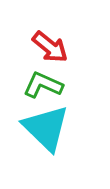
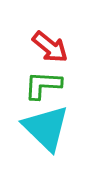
green L-shape: rotated 21 degrees counterclockwise
